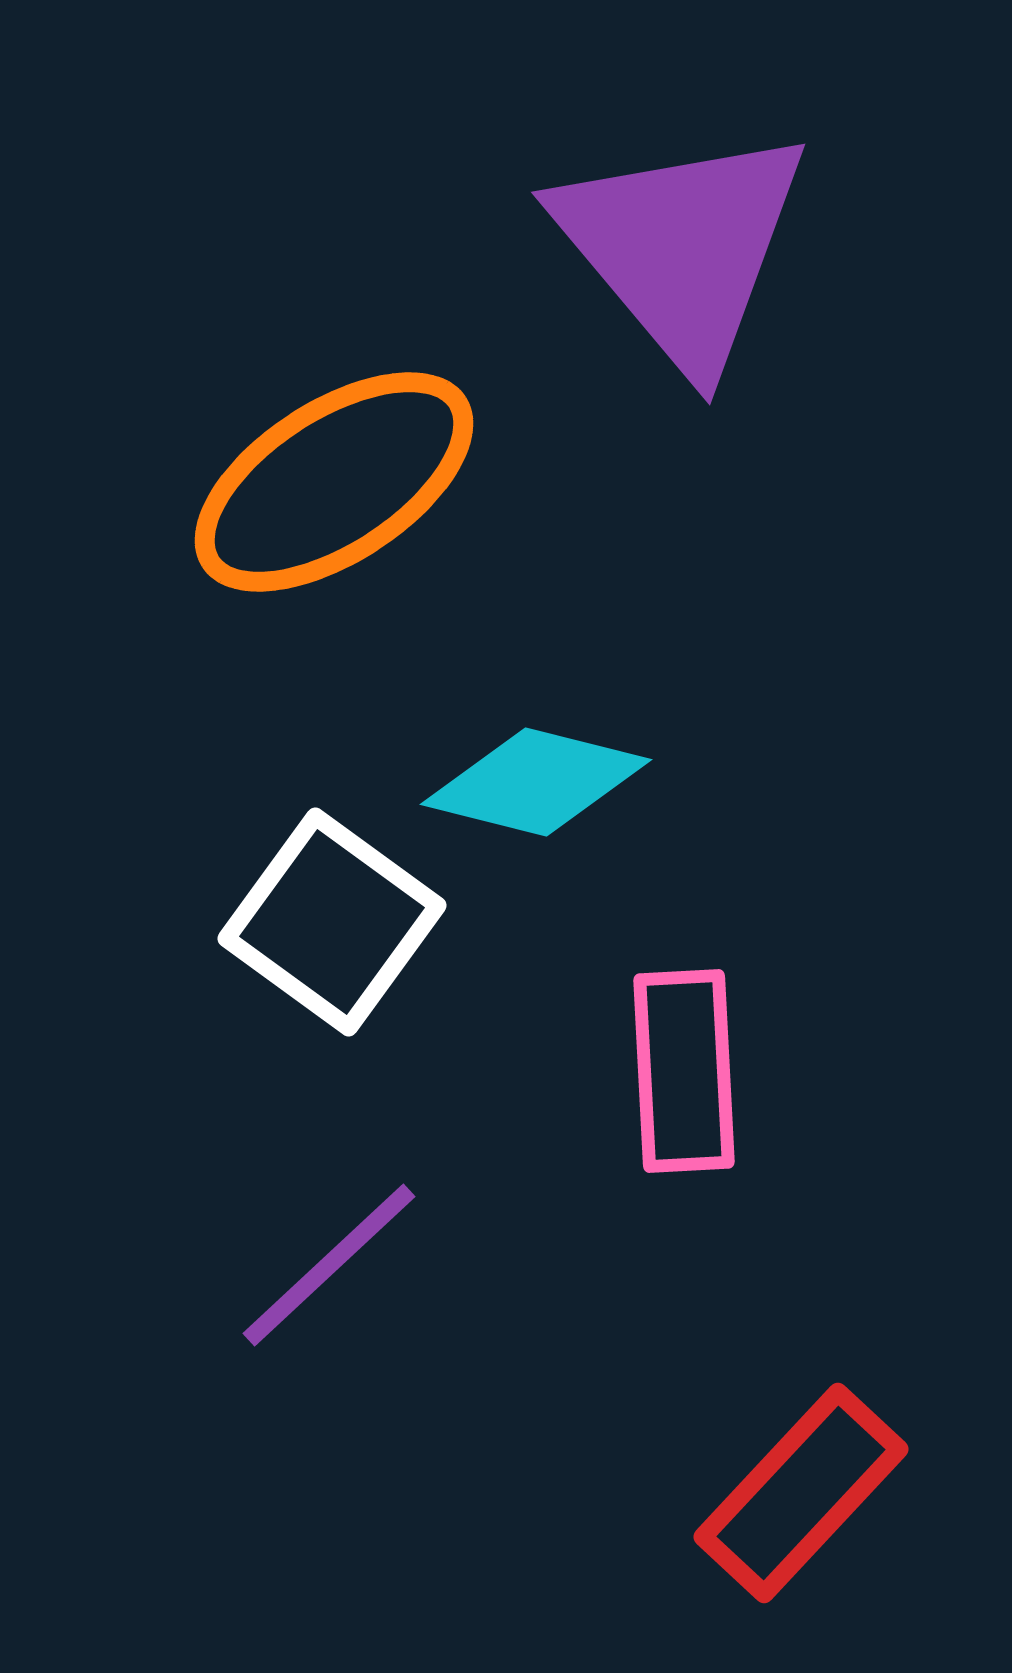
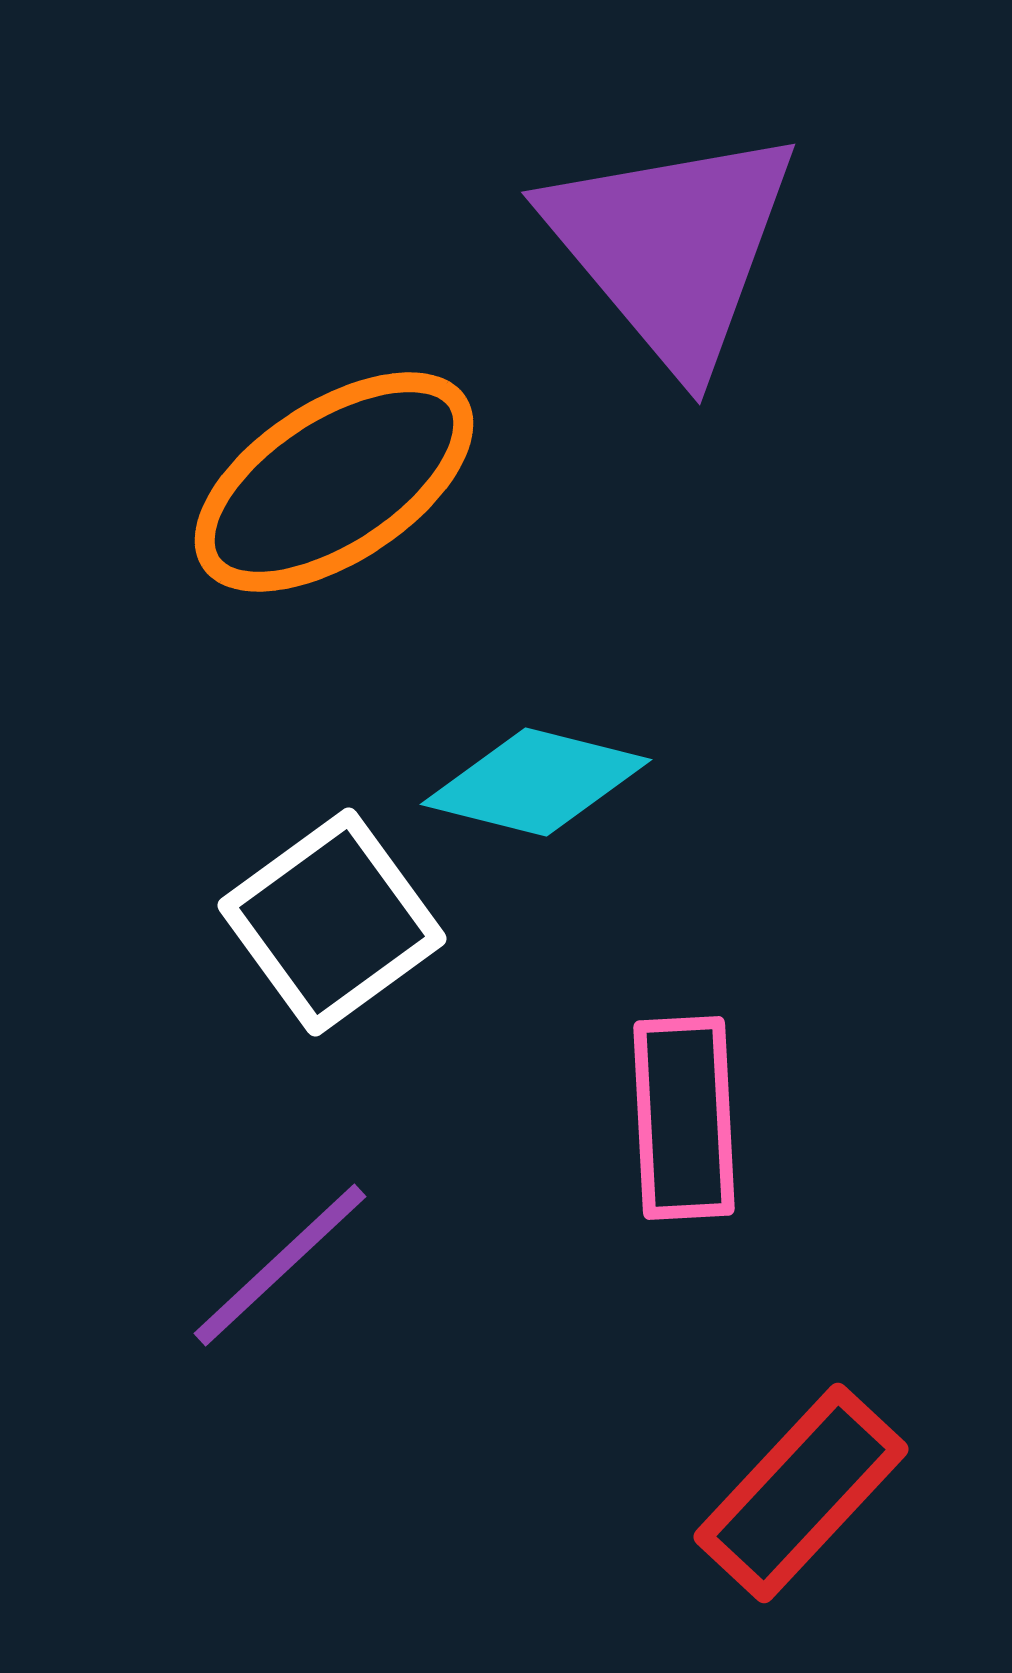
purple triangle: moved 10 px left
white square: rotated 18 degrees clockwise
pink rectangle: moved 47 px down
purple line: moved 49 px left
